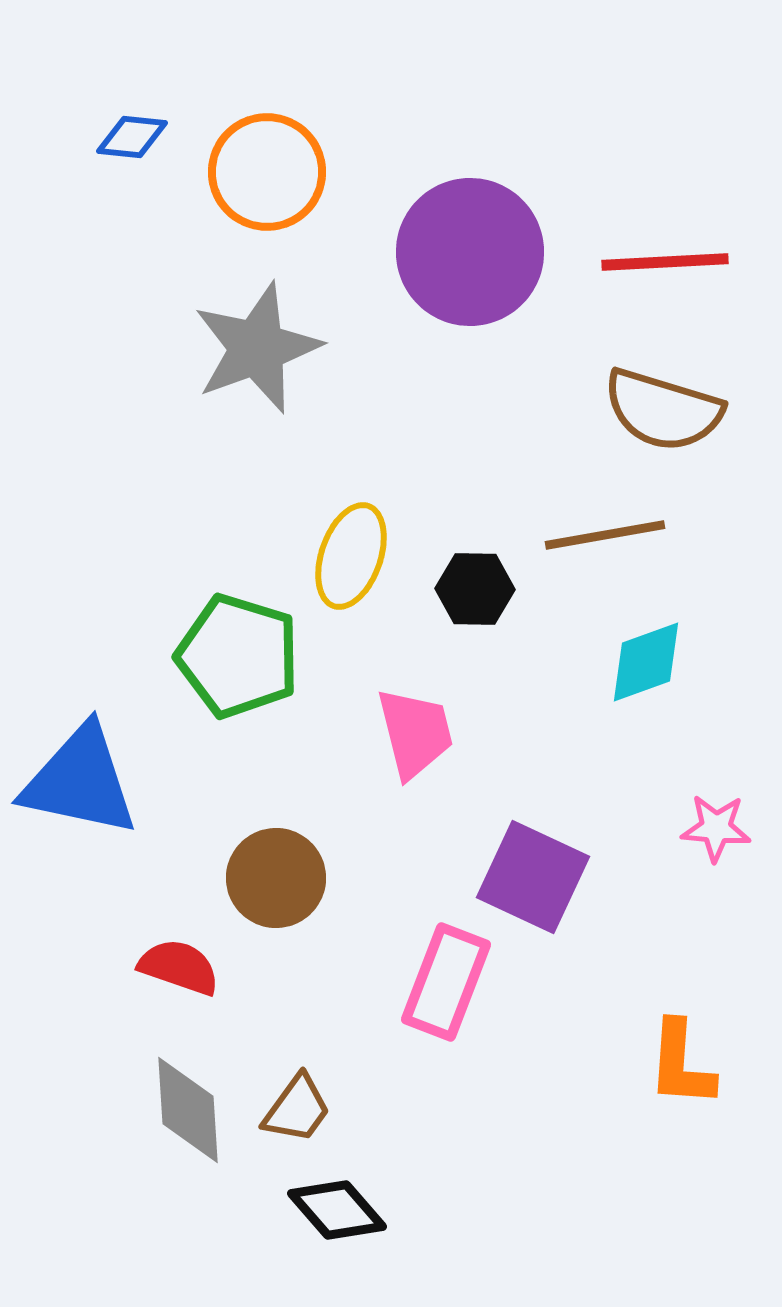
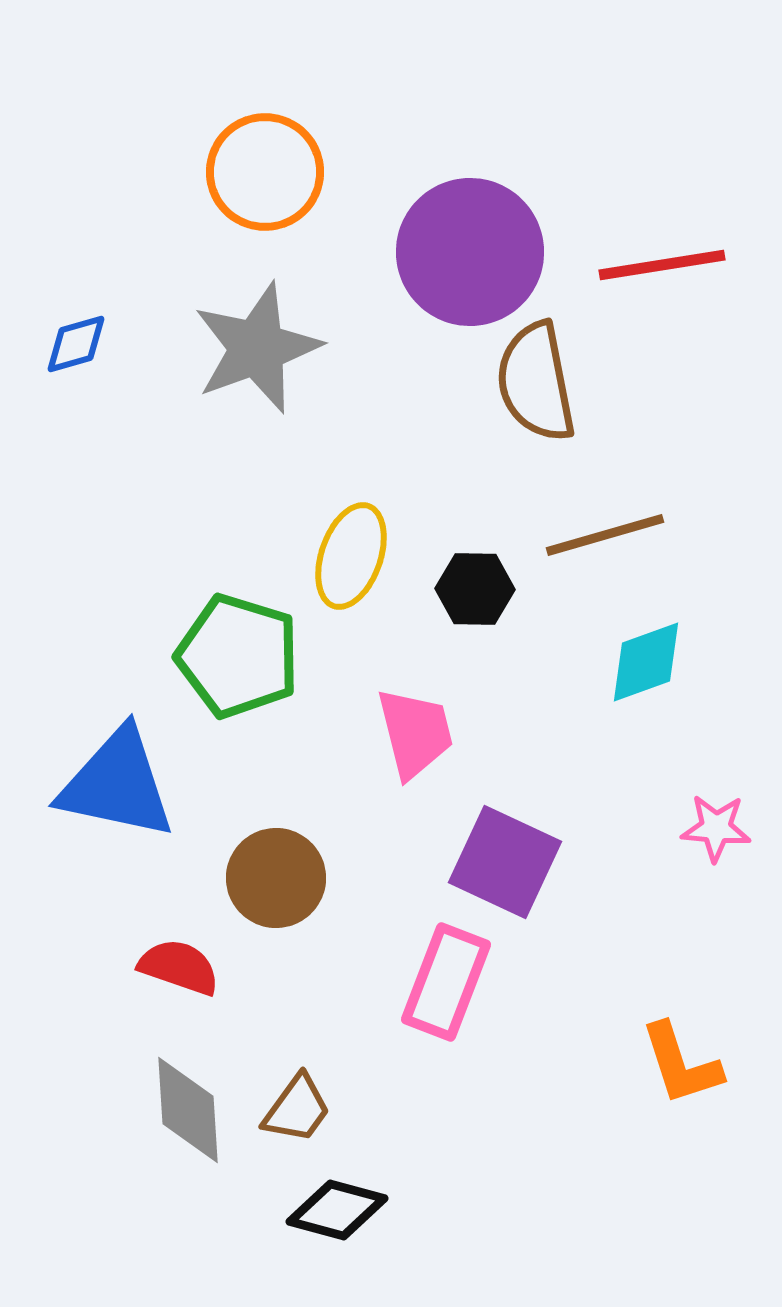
blue diamond: moved 56 px left, 207 px down; rotated 22 degrees counterclockwise
orange circle: moved 2 px left
red line: moved 3 px left, 3 px down; rotated 6 degrees counterclockwise
brown semicircle: moved 127 px left, 28 px up; rotated 62 degrees clockwise
brown line: rotated 6 degrees counterclockwise
blue triangle: moved 37 px right, 3 px down
purple square: moved 28 px left, 15 px up
orange L-shape: rotated 22 degrees counterclockwise
black diamond: rotated 34 degrees counterclockwise
